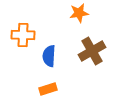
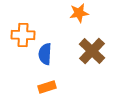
brown cross: rotated 16 degrees counterclockwise
blue semicircle: moved 4 px left, 2 px up
orange rectangle: moved 1 px left, 2 px up
